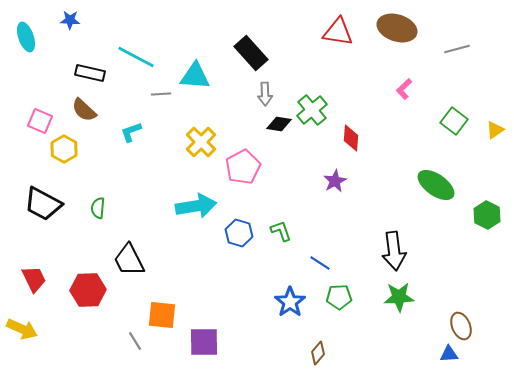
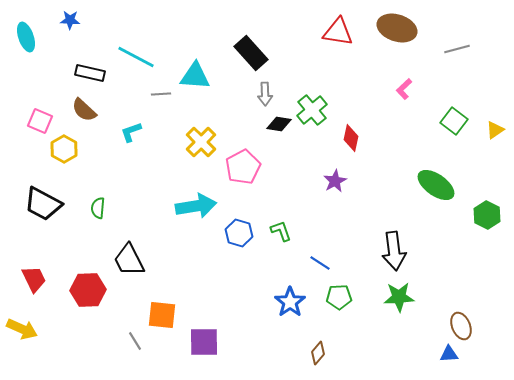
red diamond at (351, 138): rotated 8 degrees clockwise
